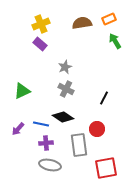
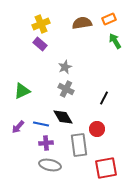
black diamond: rotated 25 degrees clockwise
purple arrow: moved 2 px up
